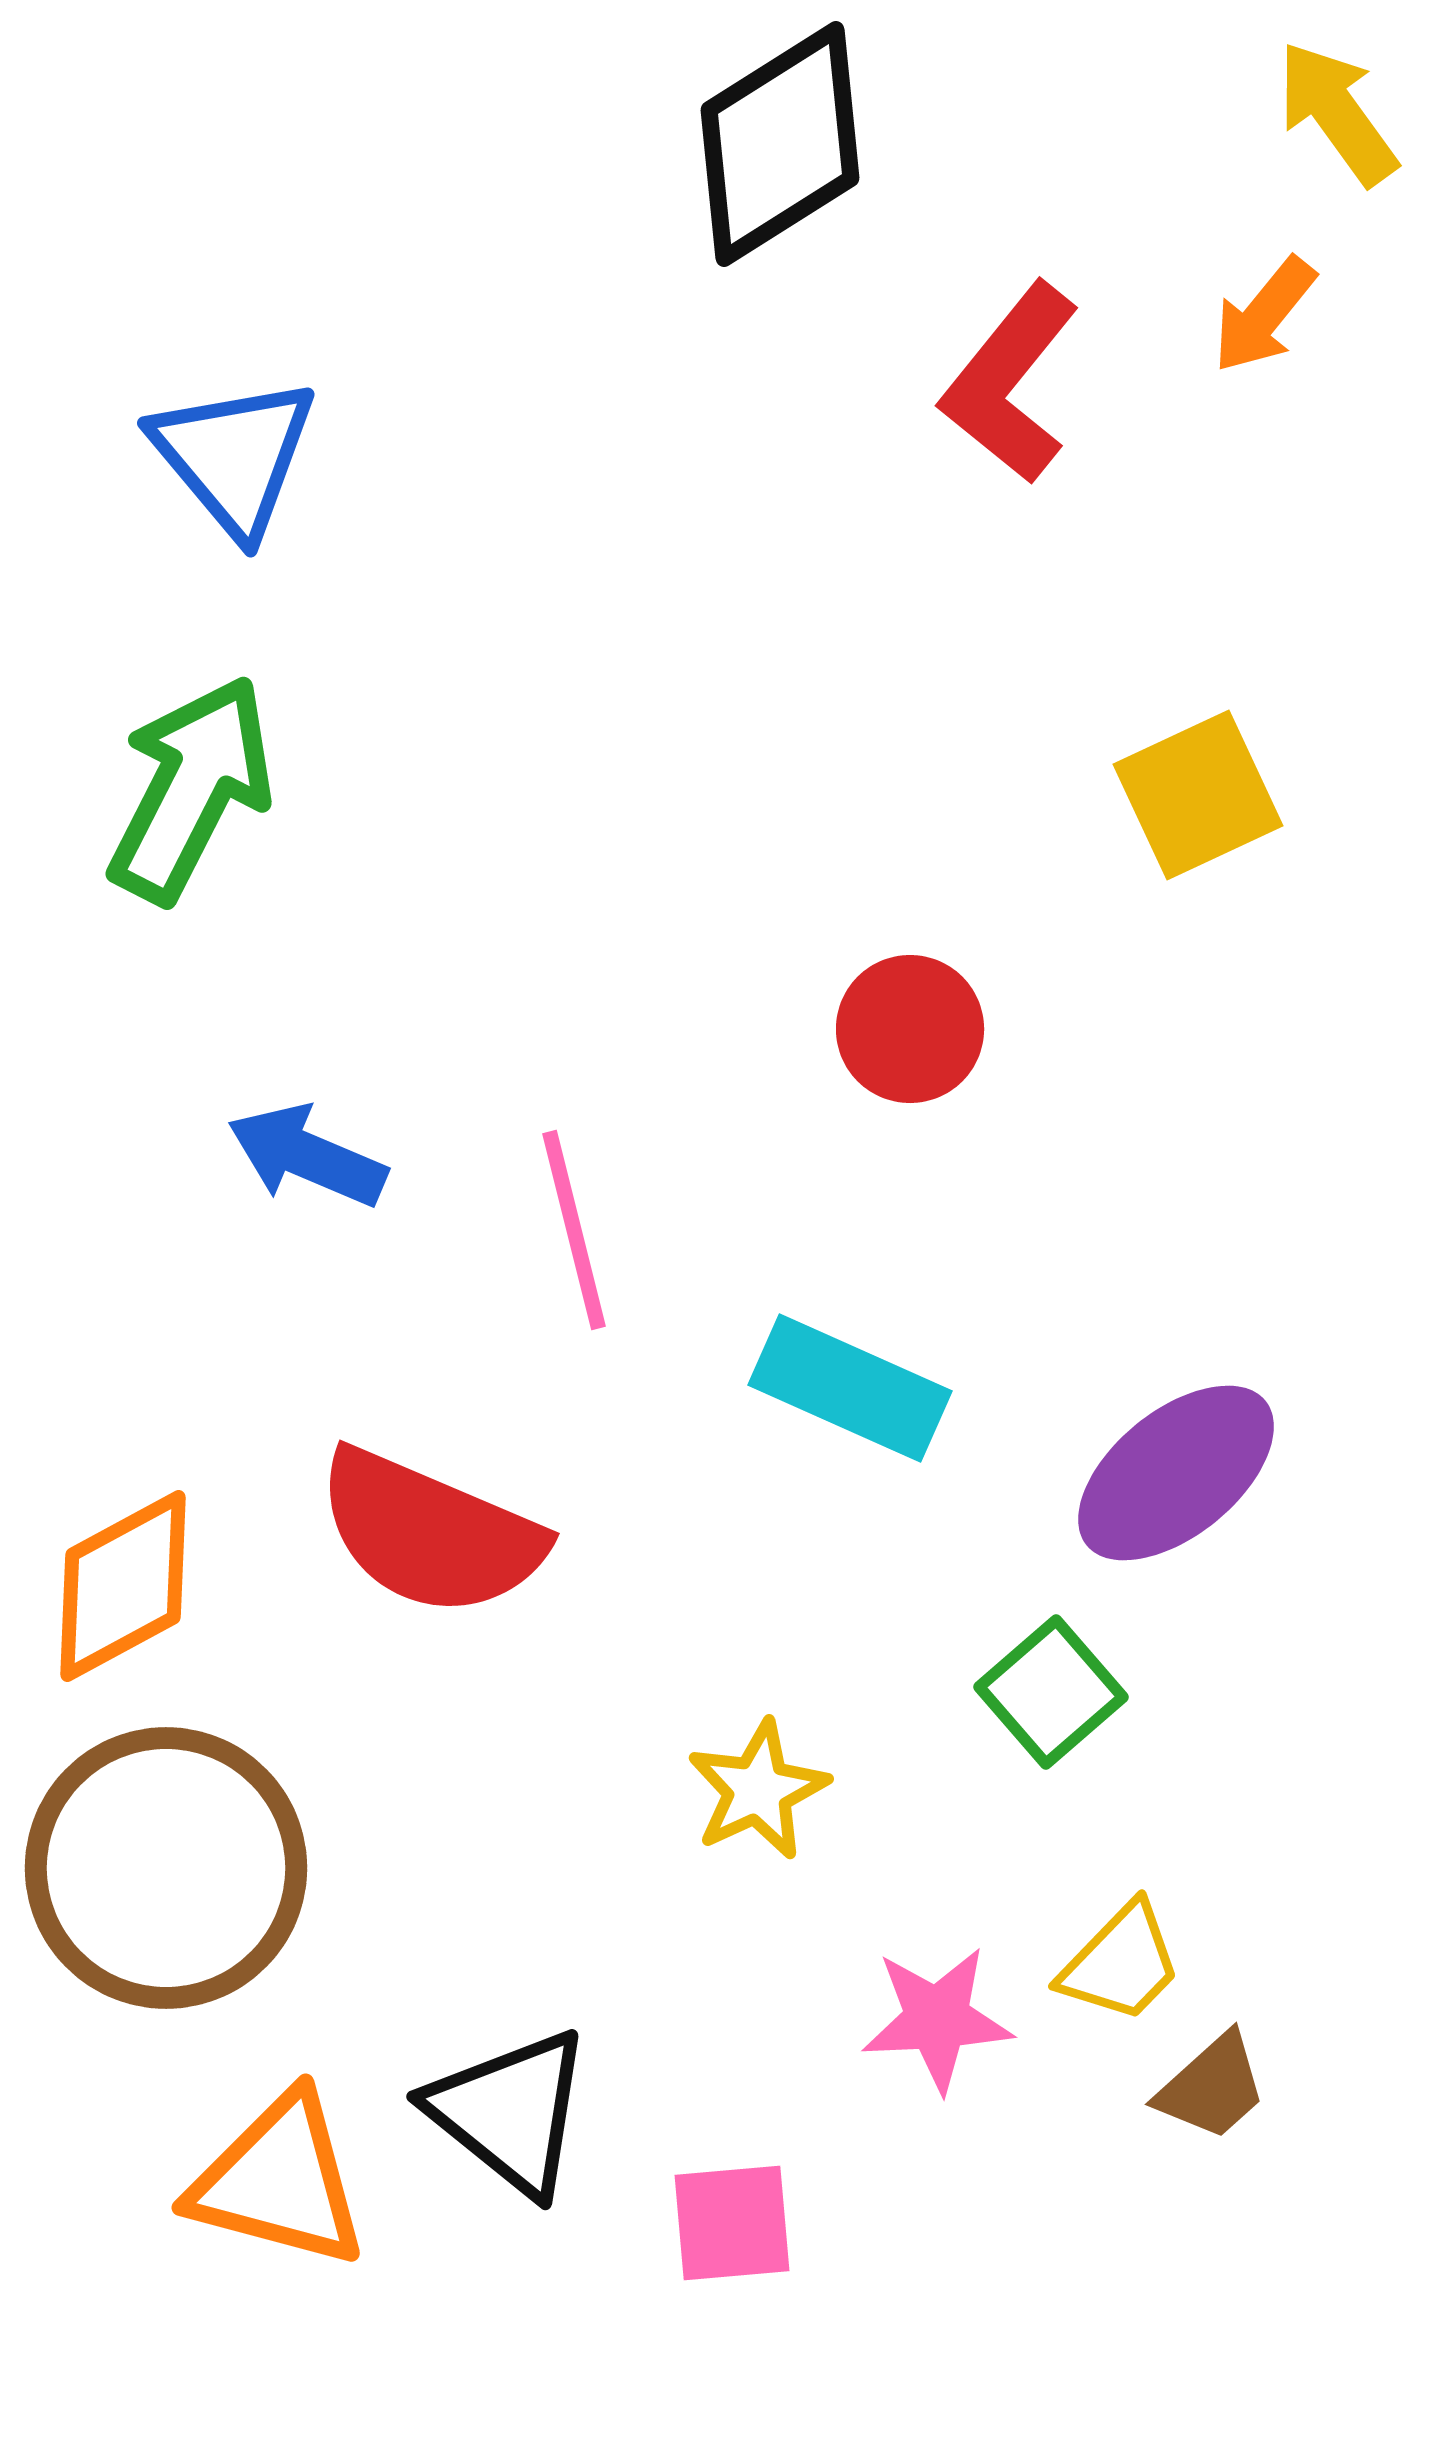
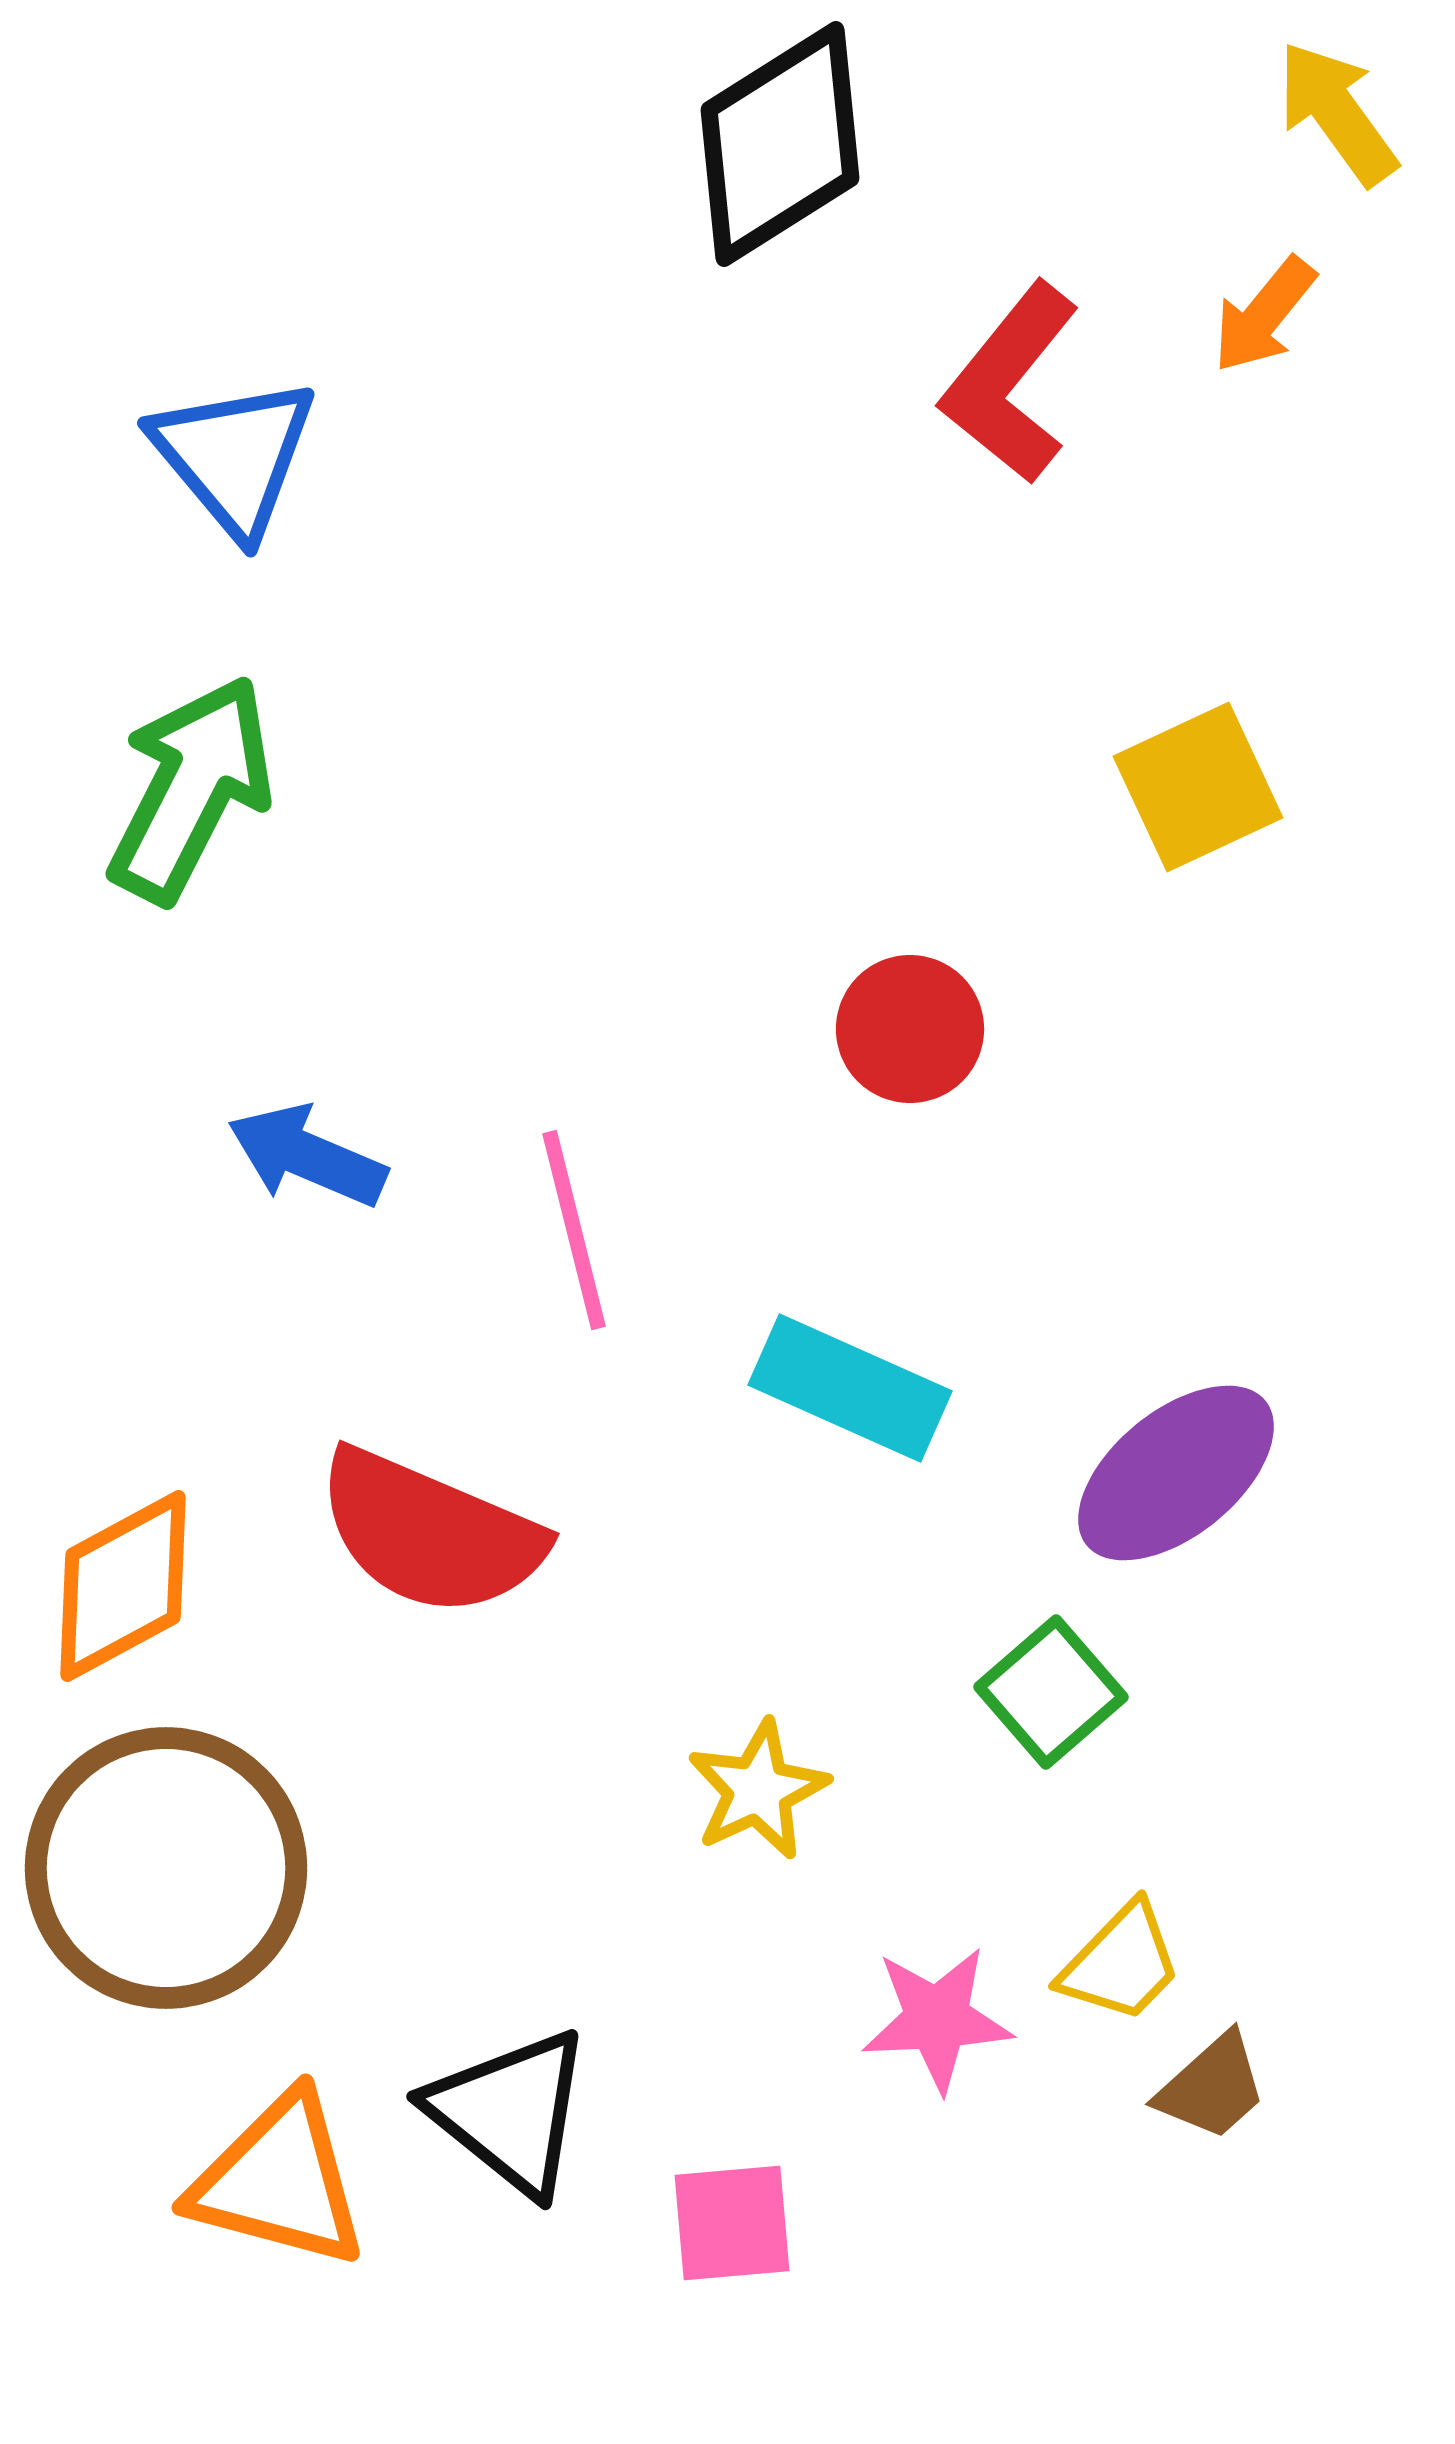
yellow square: moved 8 px up
